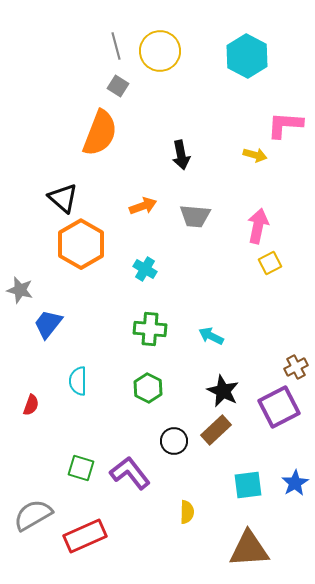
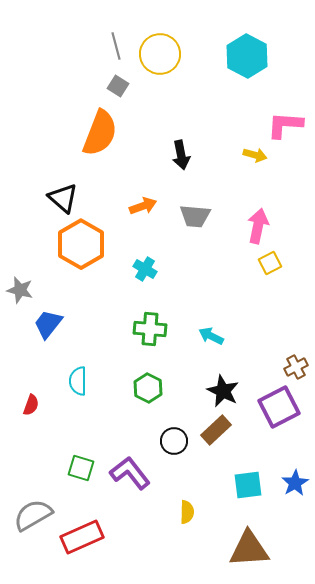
yellow circle: moved 3 px down
red rectangle: moved 3 px left, 1 px down
